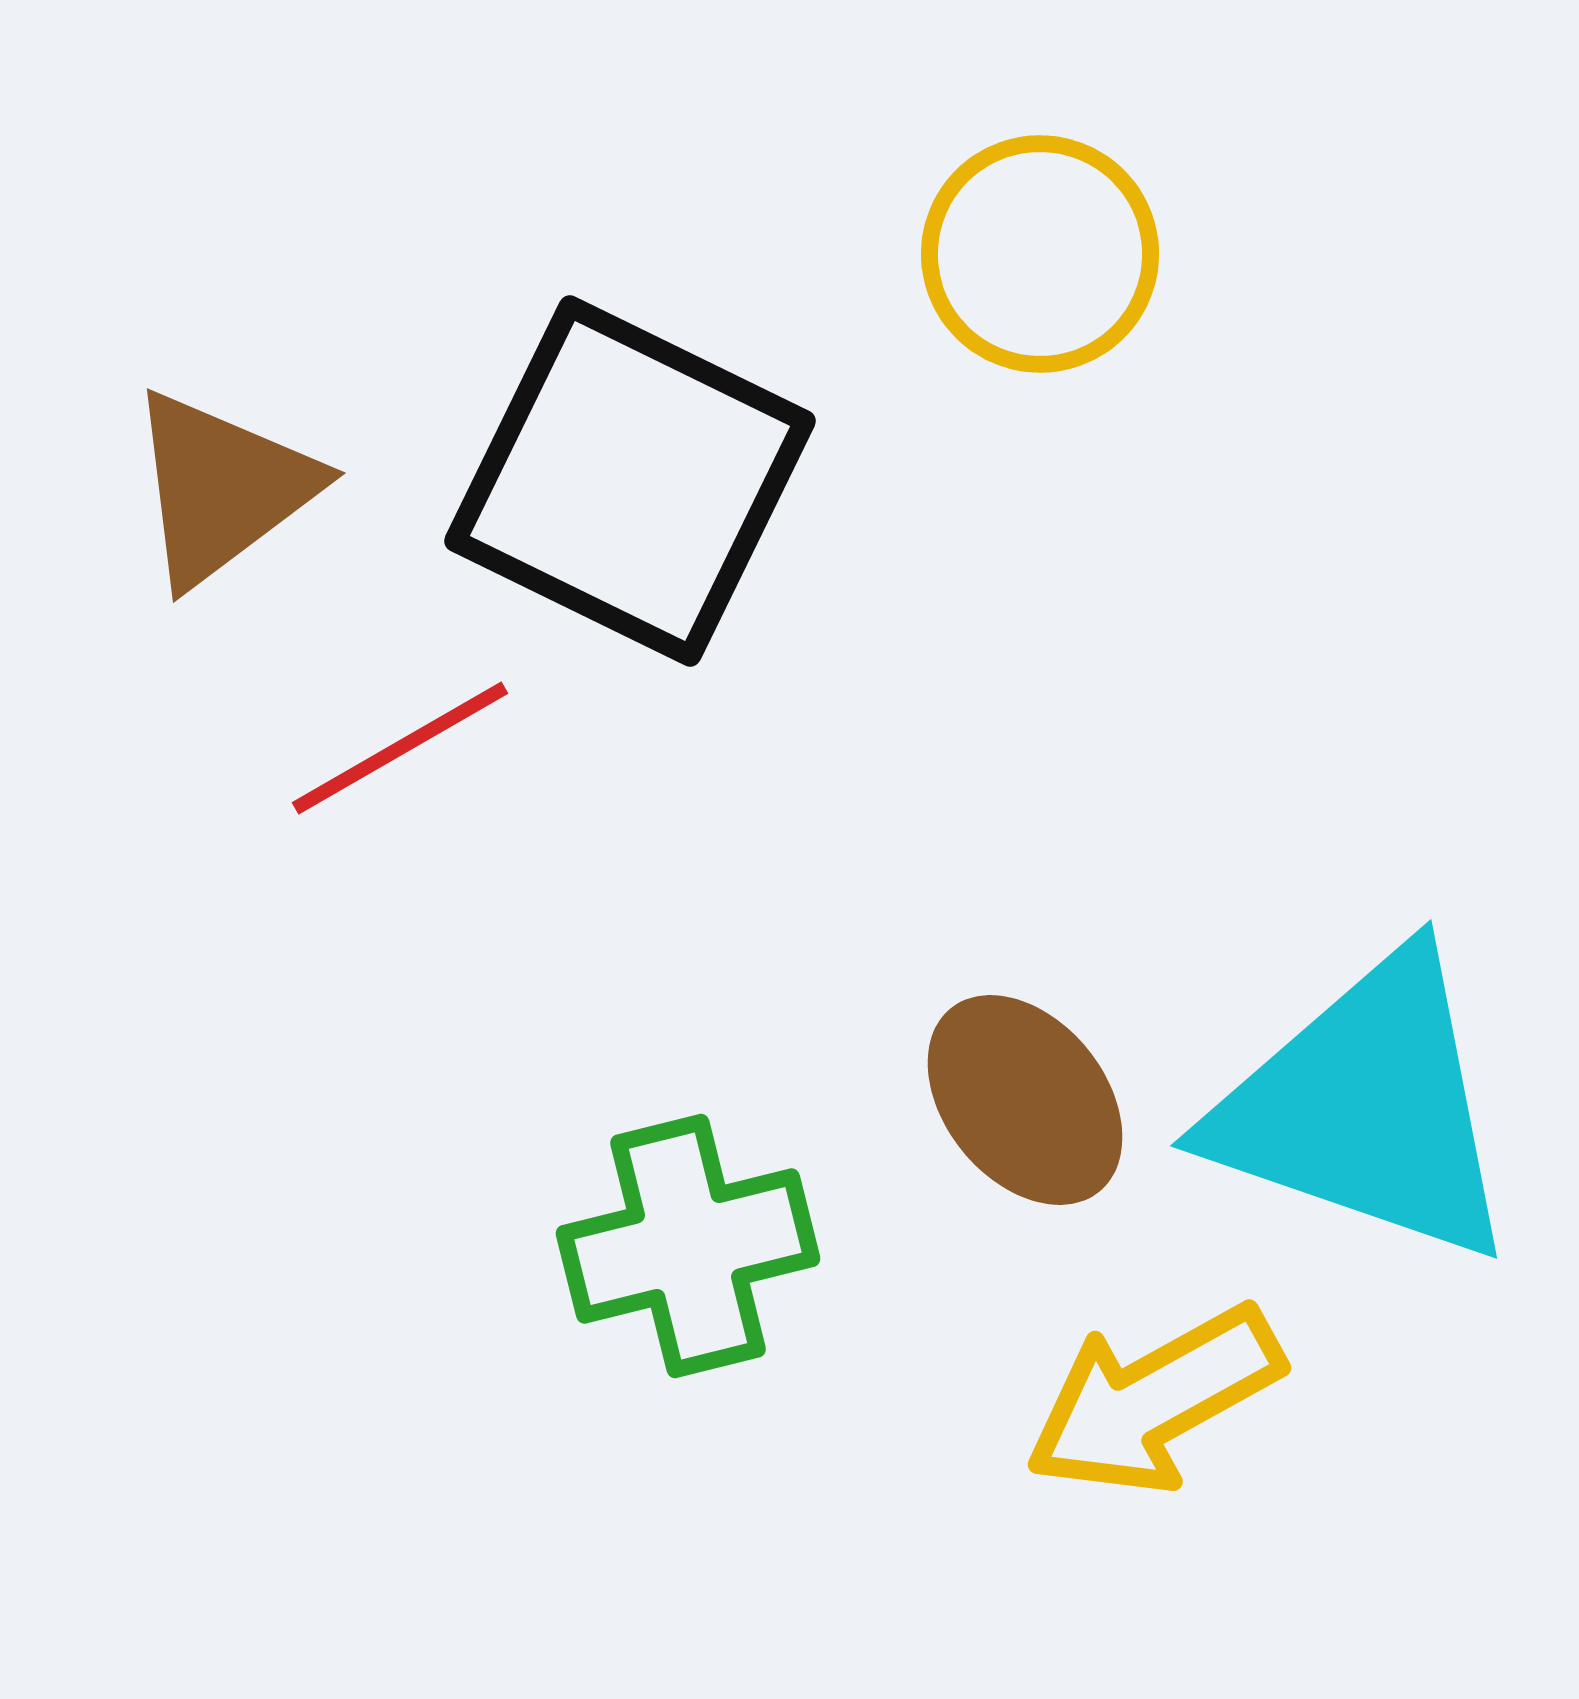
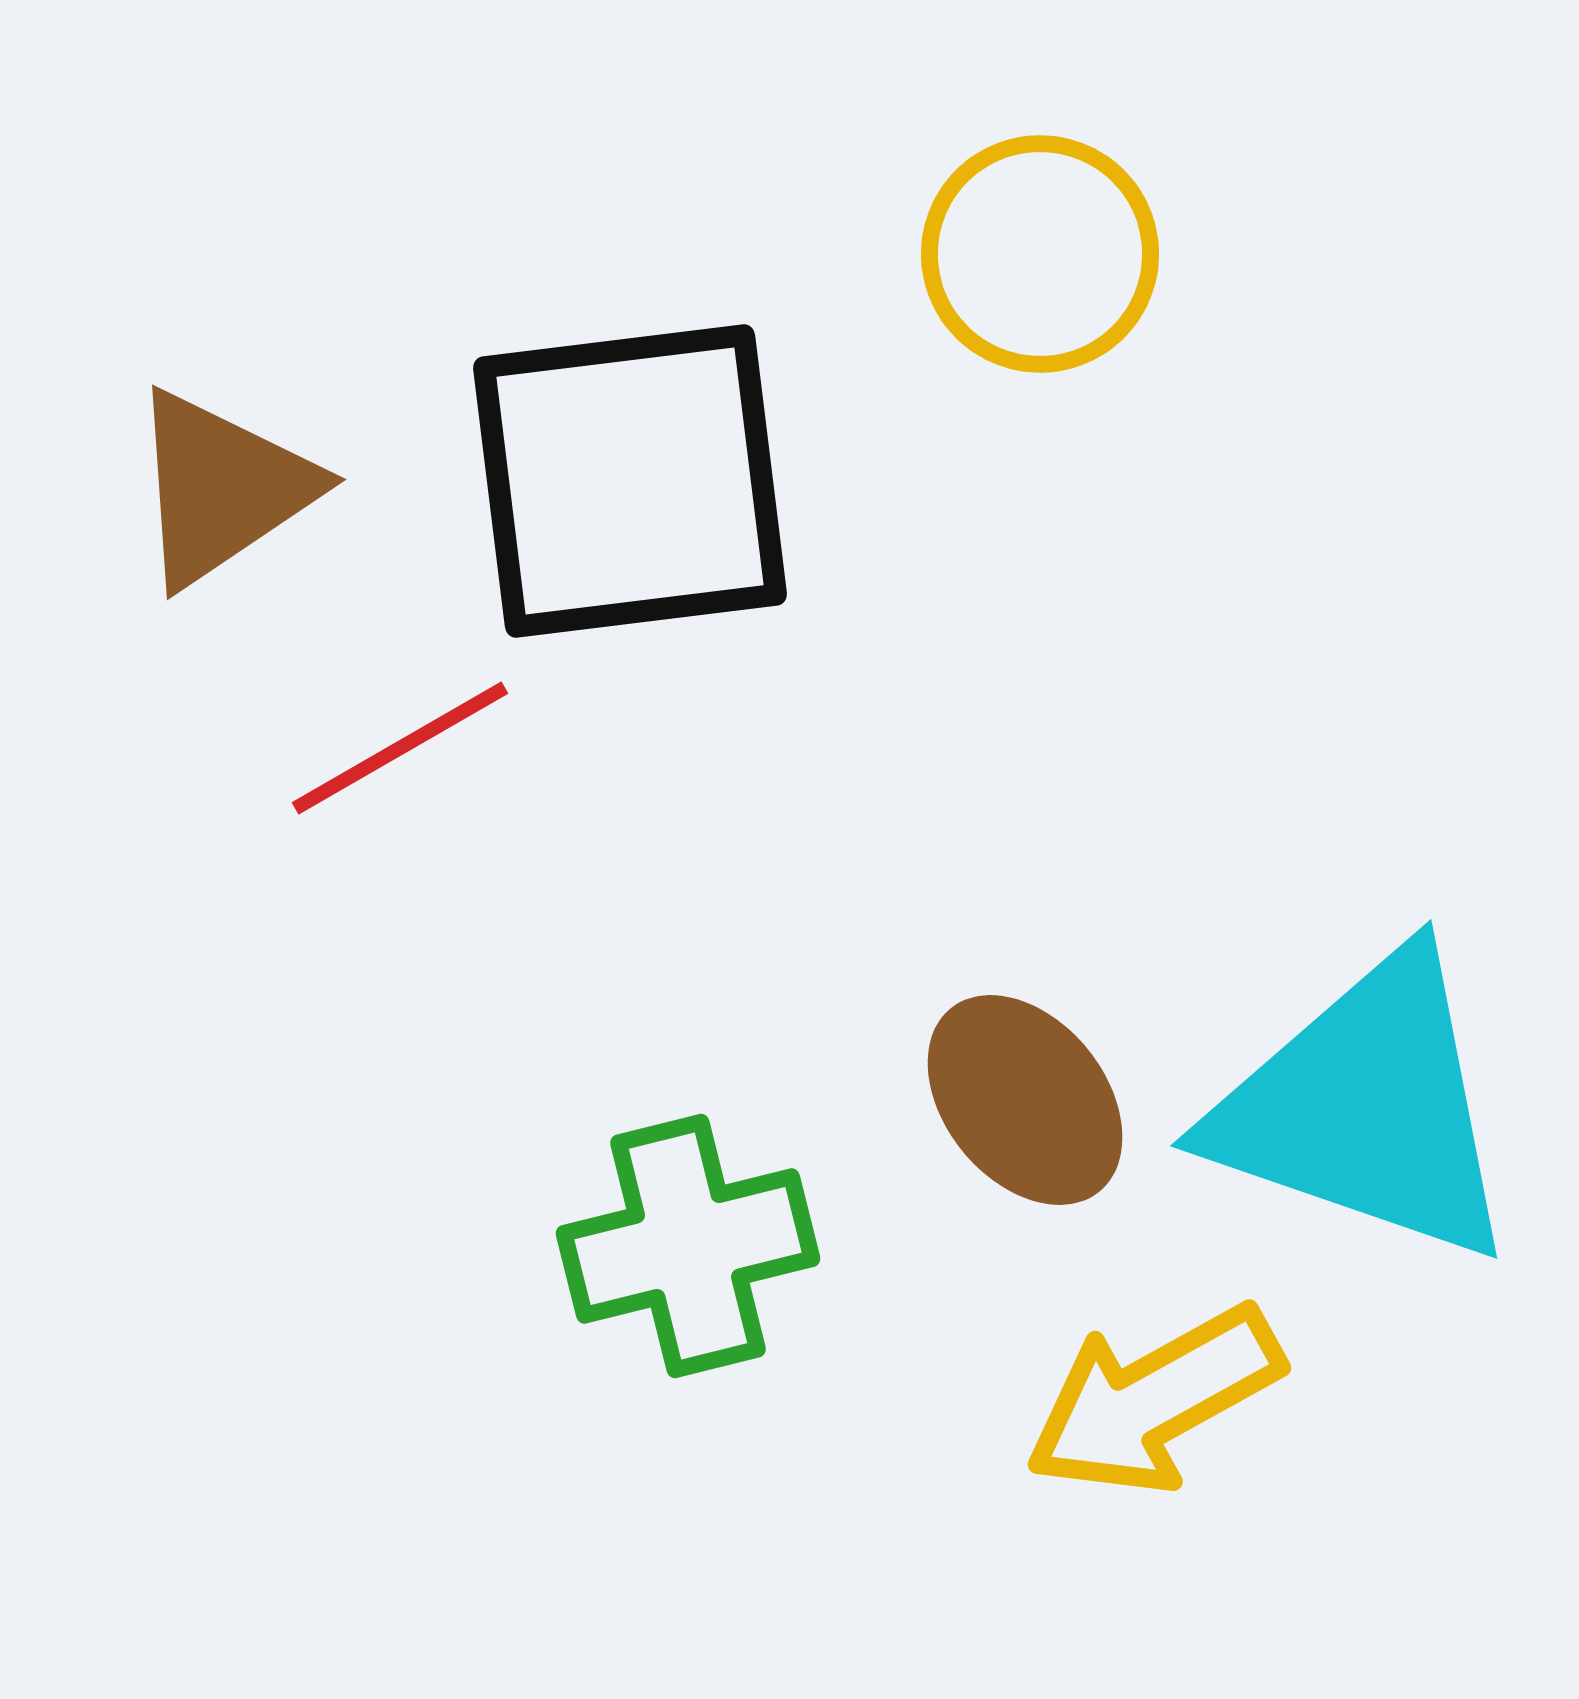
black square: rotated 33 degrees counterclockwise
brown triangle: rotated 3 degrees clockwise
